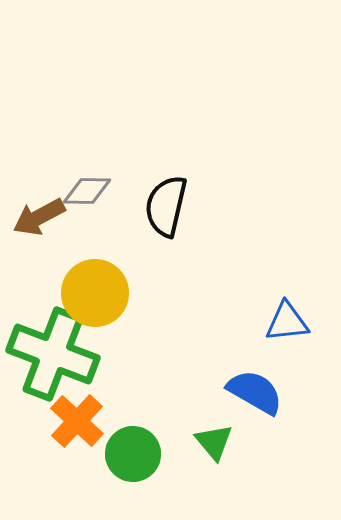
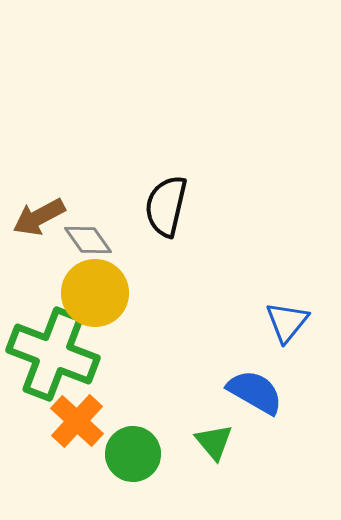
gray diamond: moved 1 px right, 49 px down; rotated 54 degrees clockwise
blue triangle: rotated 45 degrees counterclockwise
